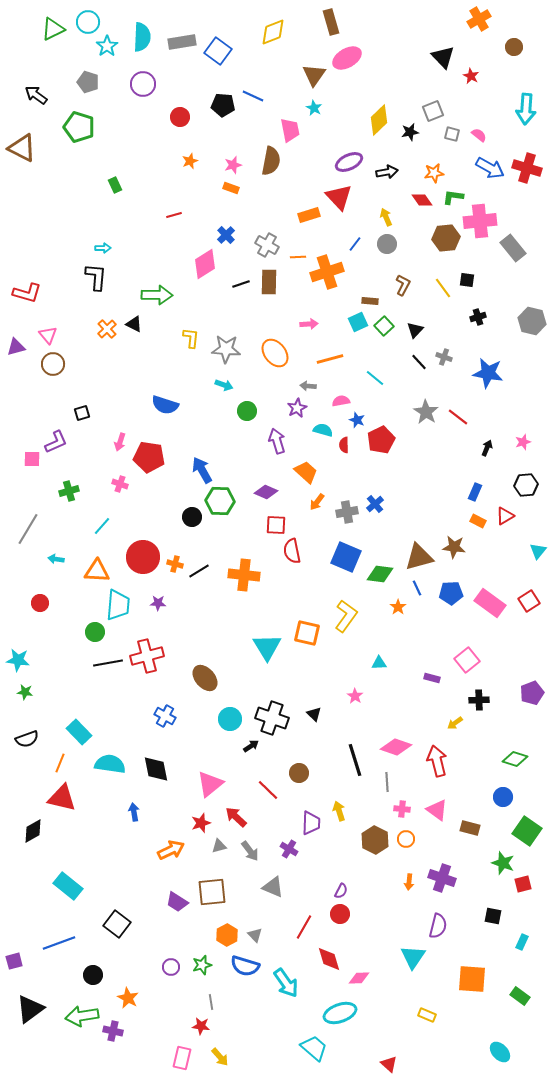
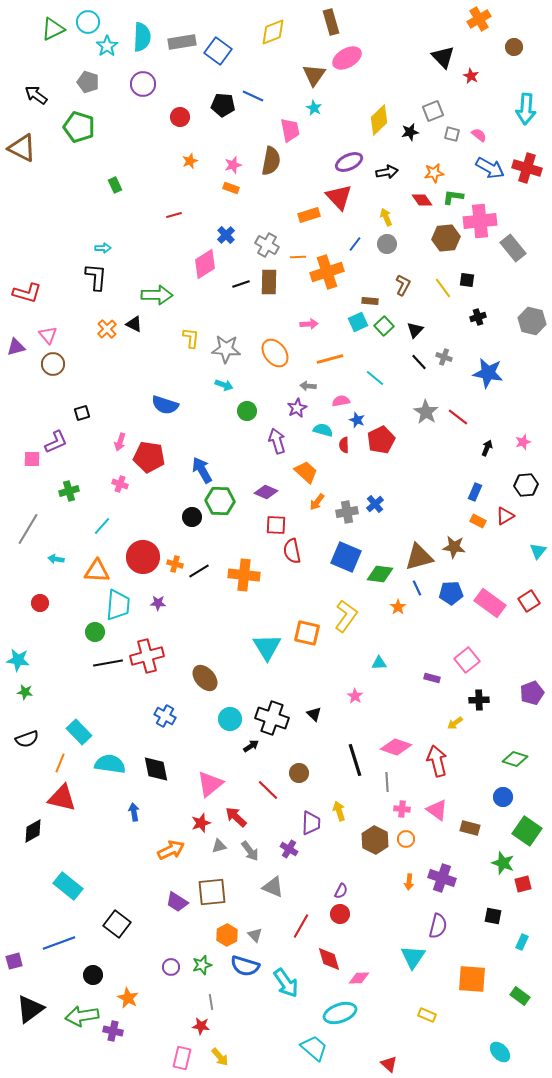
red line at (304, 927): moved 3 px left, 1 px up
